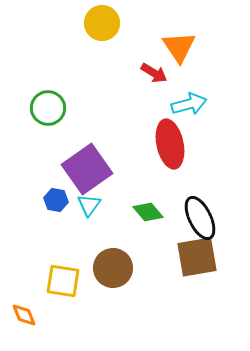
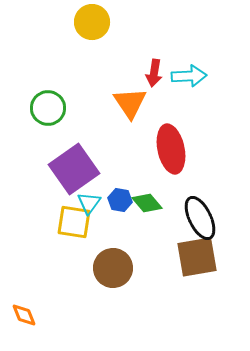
yellow circle: moved 10 px left, 1 px up
orange triangle: moved 49 px left, 56 px down
red arrow: rotated 68 degrees clockwise
cyan arrow: moved 28 px up; rotated 12 degrees clockwise
red ellipse: moved 1 px right, 5 px down
purple square: moved 13 px left
blue hexagon: moved 64 px right
cyan triangle: moved 2 px up
green diamond: moved 1 px left, 9 px up
yellow square: moved 11 px right, 59 px up
